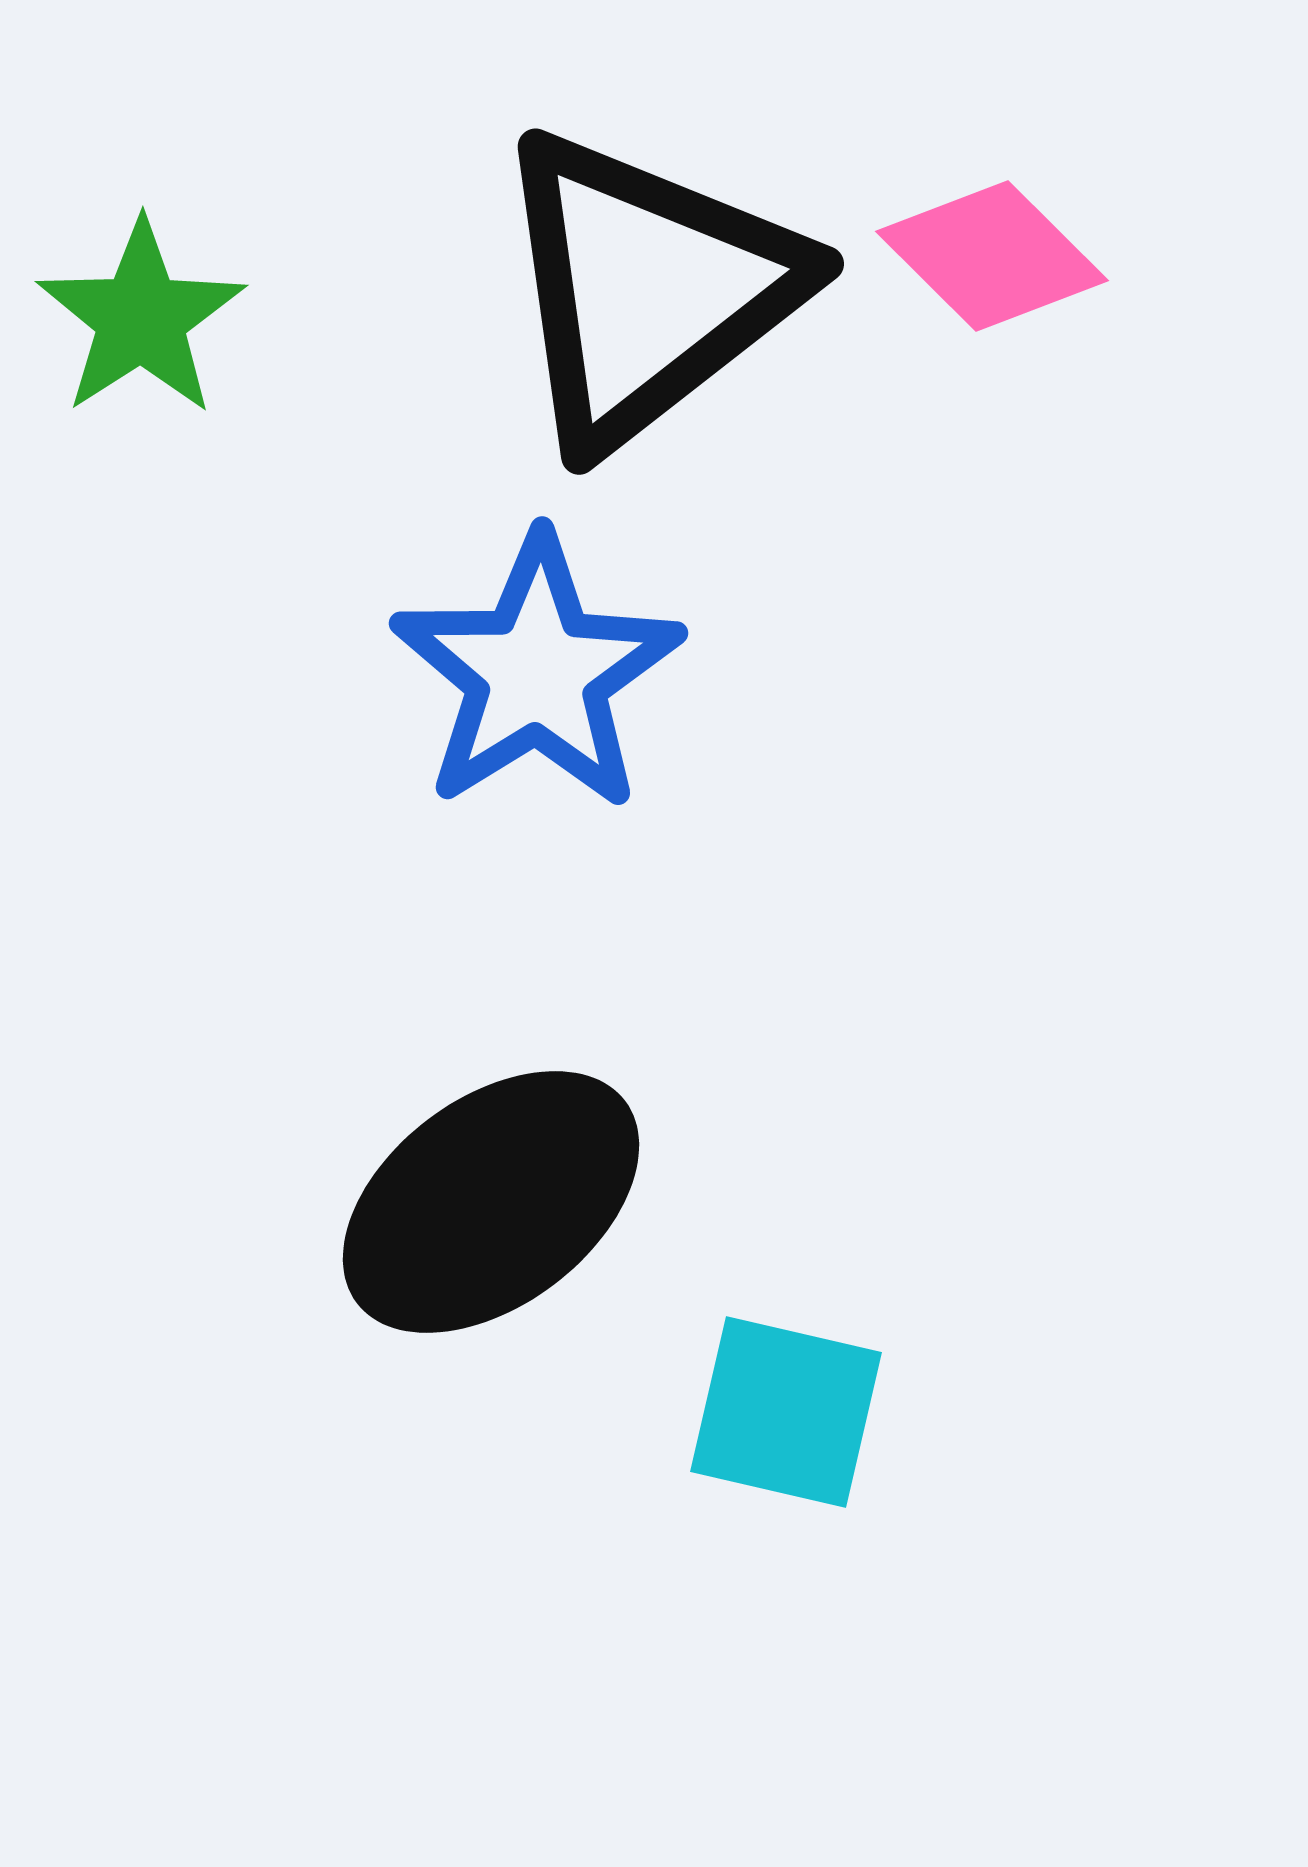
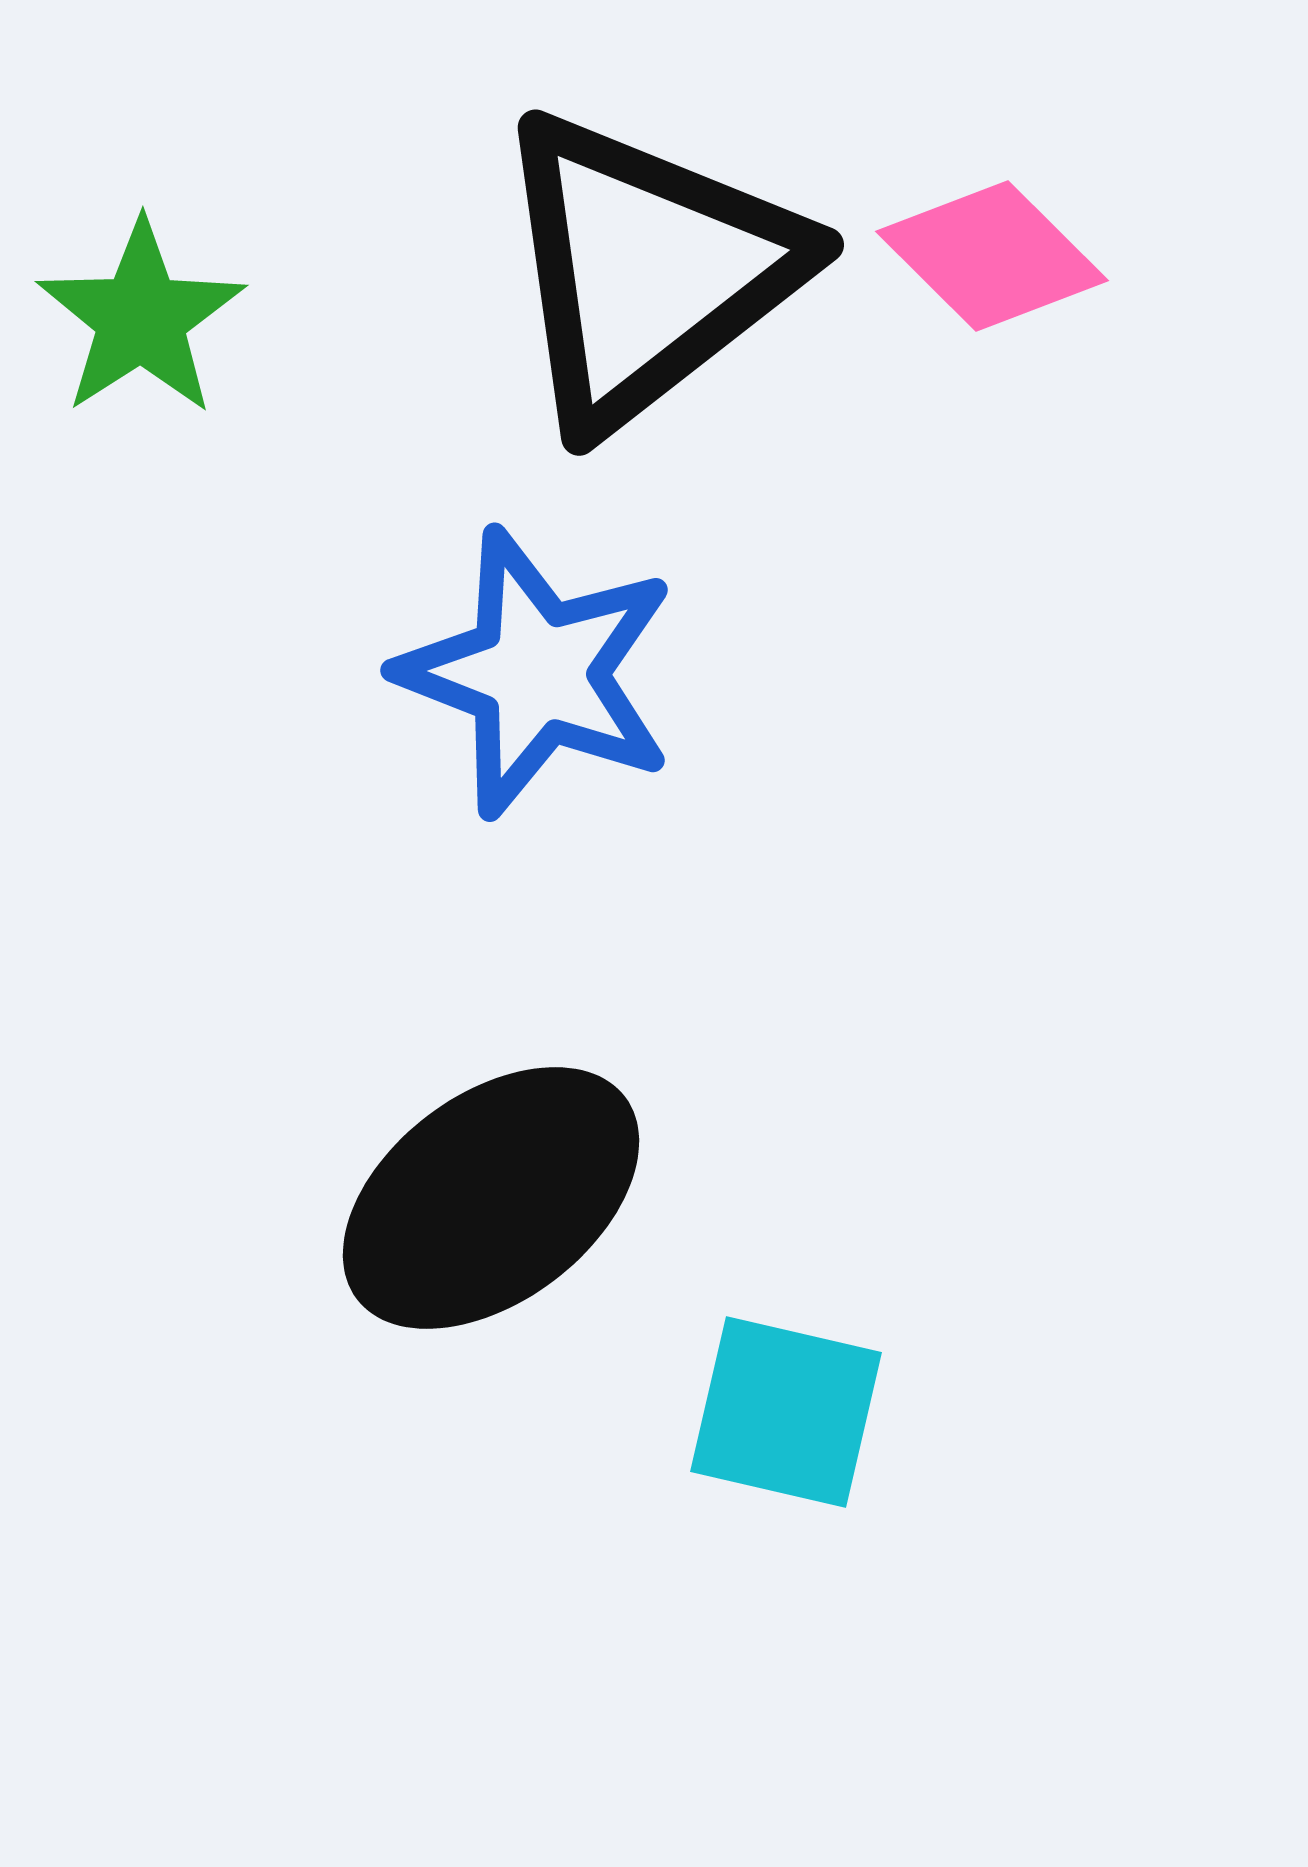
black triangle: moved 19 px up
blue star: rotated 19 degrees counterclockwise
black ellipse: moved 4 px up
